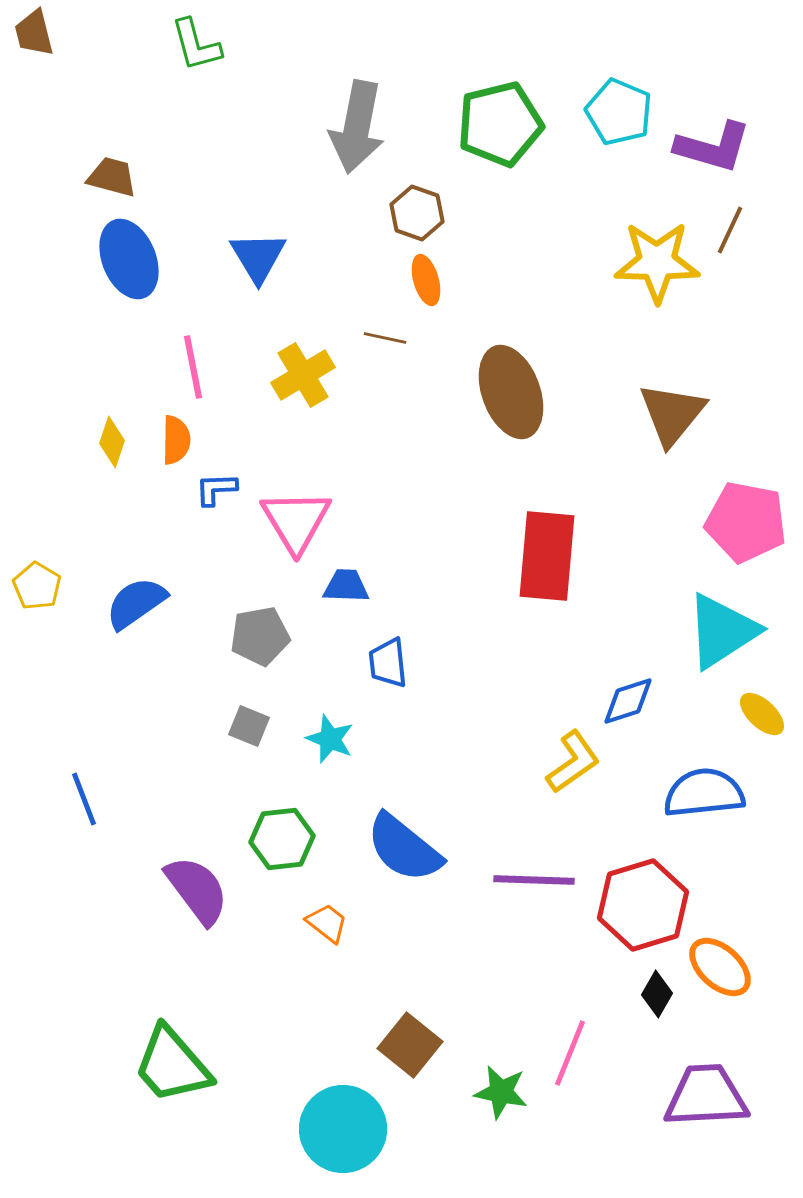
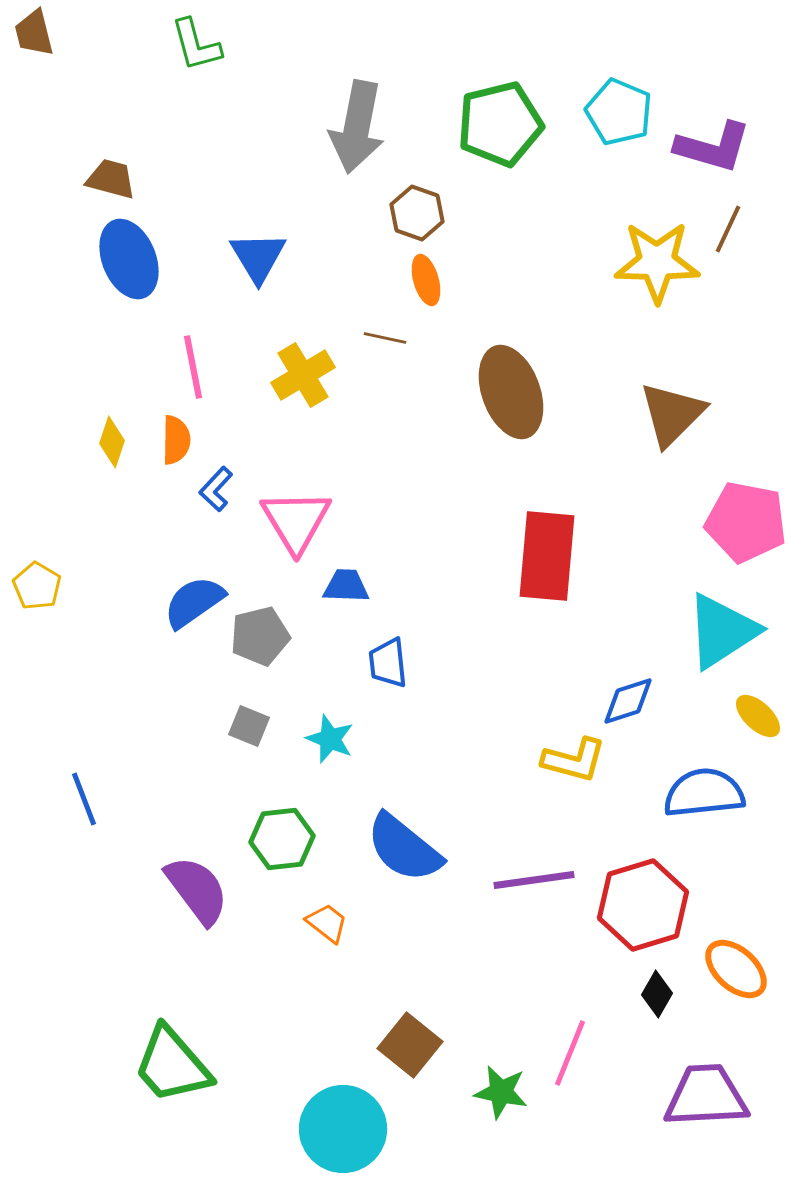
brown trapezoid at (112, 177): moved 1 px left, 2 px down
brown line at (730, 230): moved 2 px left, 1 px up
brown triangle at (672, 414): rotated 6 degrees clockwise
blue L-shape at (216, 489): rotated 45 degrees counterclockwise
blue semicircle at (136, 603): moved 58 px right, 1 px up
gray pentagon at (260, 636): rotated 4 degrees counterclockwise
yellow ellipse at (762, 714): moved 4 px left, 2 px down
yellow L-shape at (573, 762): moved 1 px right, 2 px up; rotated 50 degrees clockwise
purple line at (534, 880): rotated 10 degrees counterclockwise
orange ellipse at (720, 967): moved 16 px right, 2 px down
